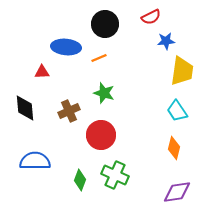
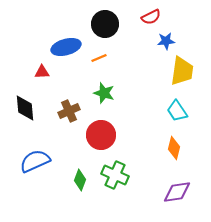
blue ellipse: rotated 20 degrees counterclockwise
blue semicircle: rotated 24 degrees counterclockwise
